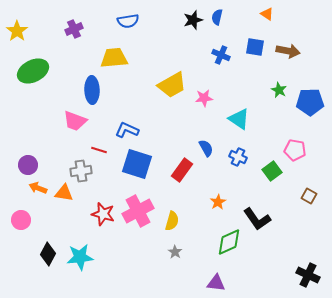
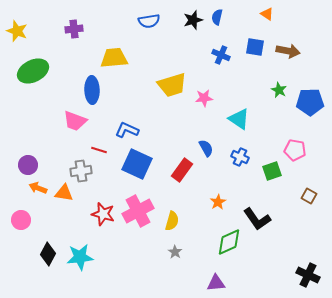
blue semicircle at (128, 21): moved 21 px right
purple cross at (74, 29): rotated 18 degrees clockwise
yellow star at (17, 31): rotated 15 degrees counterclockwise
yellow trapezoid at (172, 85): rotated 12 degrees clockwise
blue cross at (238, 157): moved 2 px right
blue square at (137, 164): rotated 8 degrees clockwise
green square at (272, 171): rotated 18 degrees clockwise
purple triangle at (216, 283): rotated 12 degrees counterclockwise
